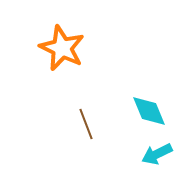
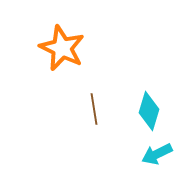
cyan diamond: rotated 39 degrees clockwise
brown line: moved 8 px right, 15 px up; rotated 12 degrees clockwise
